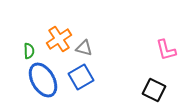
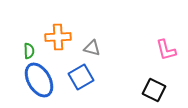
orange cross: moved 1 px left, 2 px up; rotated 30 degrees clockwise
gray triangle: moved 8 px right
blue ellipse: moved 4 px left
